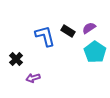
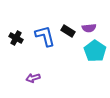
purple semicircle: rotated 152 degrees counterclockwise
cyan pentagon: moved 1 px up
black cross: moved 21 px up; rotated 16 degrees counterclockwise
